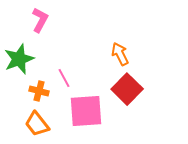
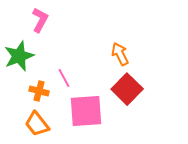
green star: moved 3 px up
